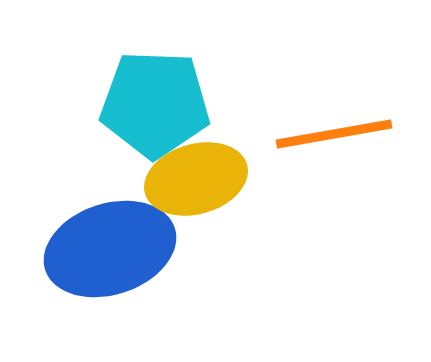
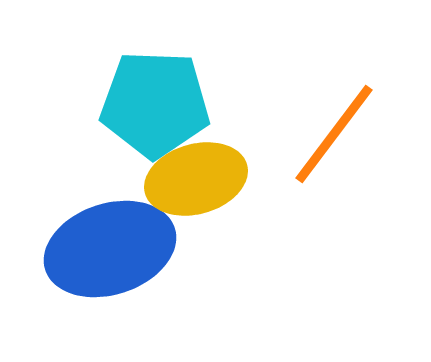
orange line: rotated 43 degrees counterclockwise
